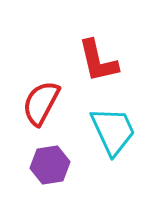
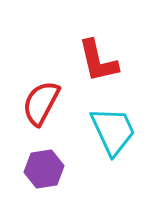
purple hexagon: moved 6 px left, 4 px down
